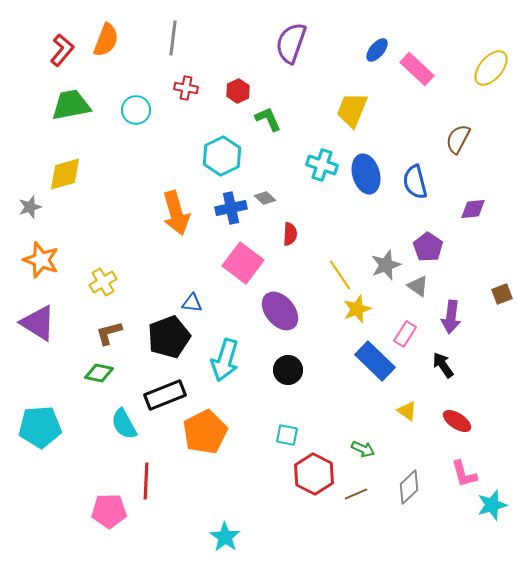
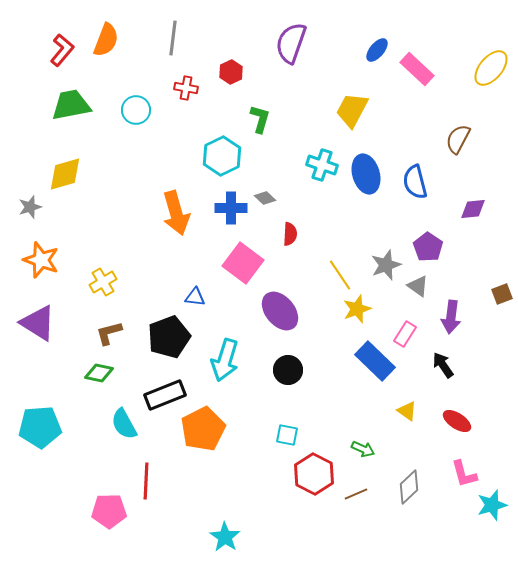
red hexagon at (238, 91): moved 7 px left, 19 px up
yellow trapezoid at (352, 110): rotated 6 degrees clockwise
green L-shape at (268, 119): moved 8 px left; rotated 40 degrees clockwise
blue cross at (231, 208): rotated 12 degrees clockwise
blue triangle at (192, 303): moved 3 px right, 6 px up
orange pentagon at (205, 432): moved 2 px left, 3 px up
